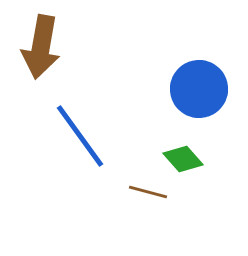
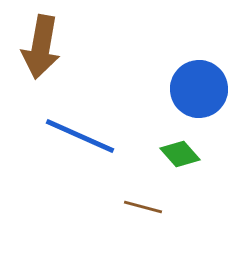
blue line: rotated 30 degrees counterclockwise
green diamond: moved 3 px left, 5 px up
brown line: moved 5 px left, 15 px down
